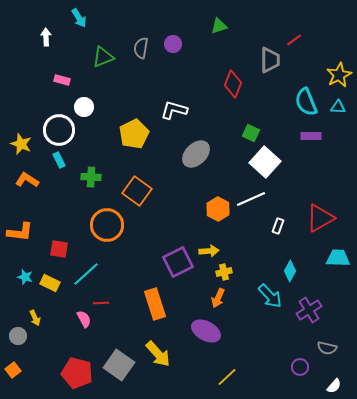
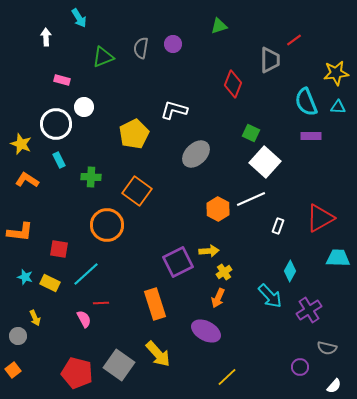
yellow star at (339, 75): moved 3 px left, 2 px up; rotated 20 degrees clockwise
white circle at (59, 130): moved 3 px left, 6 px up
yellow cross at (224, 272): rotated 21 degrees counterclockwise
